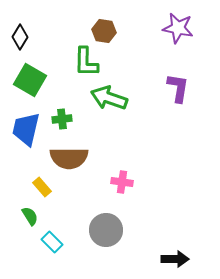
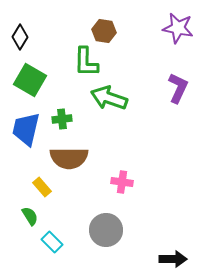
purple L-shape: rotated 16 degrees clockwise
black arrow: moved 2 px left
